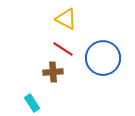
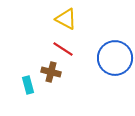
blue circle: moved 12 px right
brown cross: moved 2 px left; rotated 18 degrees clockwise
cyan rectangle: moved 4 px left, 18 px up; rotated 18 degrees clockwise
